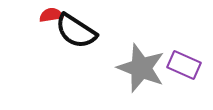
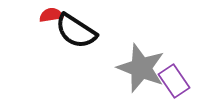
purple rectangle: moved 10 px left, 16 px down; rotated 32 degrees clockwise
